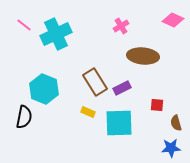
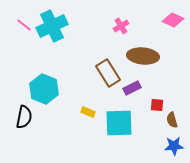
cyan cross: moved 4 px left, 8 px up
brown rectangle: moved 13 px right, 9 px up
purple rectangle: moved 10 px right
brown semicircle: moved 4 px left, 3 px up
blue star: moved 3 px right, 2 px up
